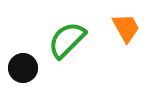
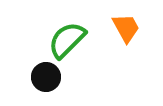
black circle: moved 23 px right, 9 px down
